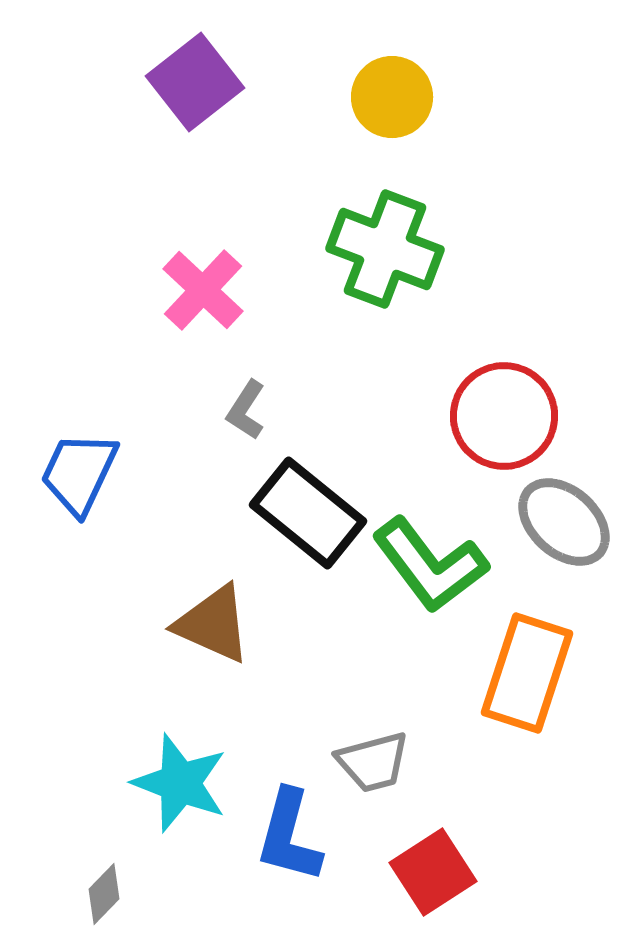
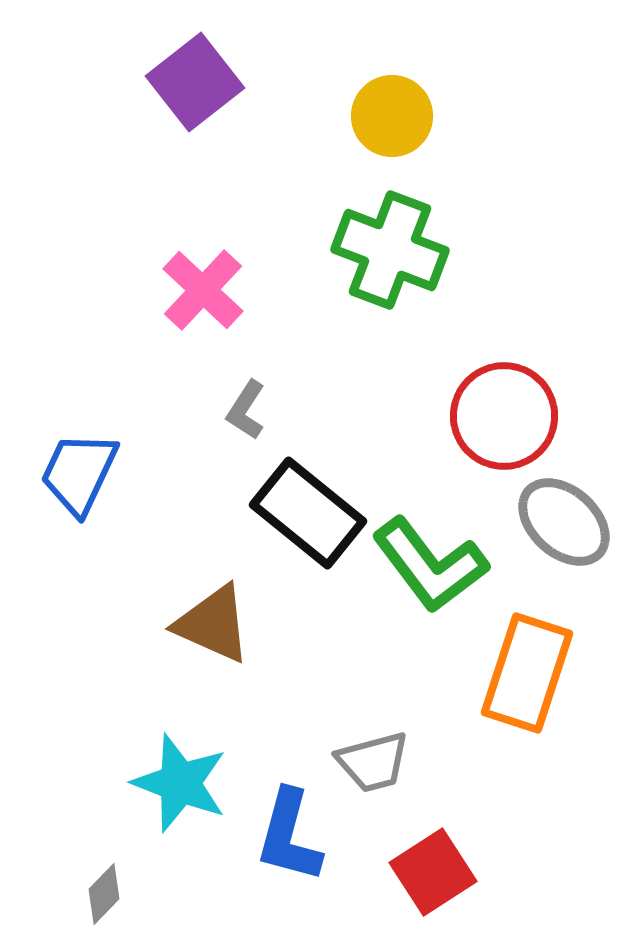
yellow circle: moved 19 px down
green cross: moved 5 px right, 1 px down
